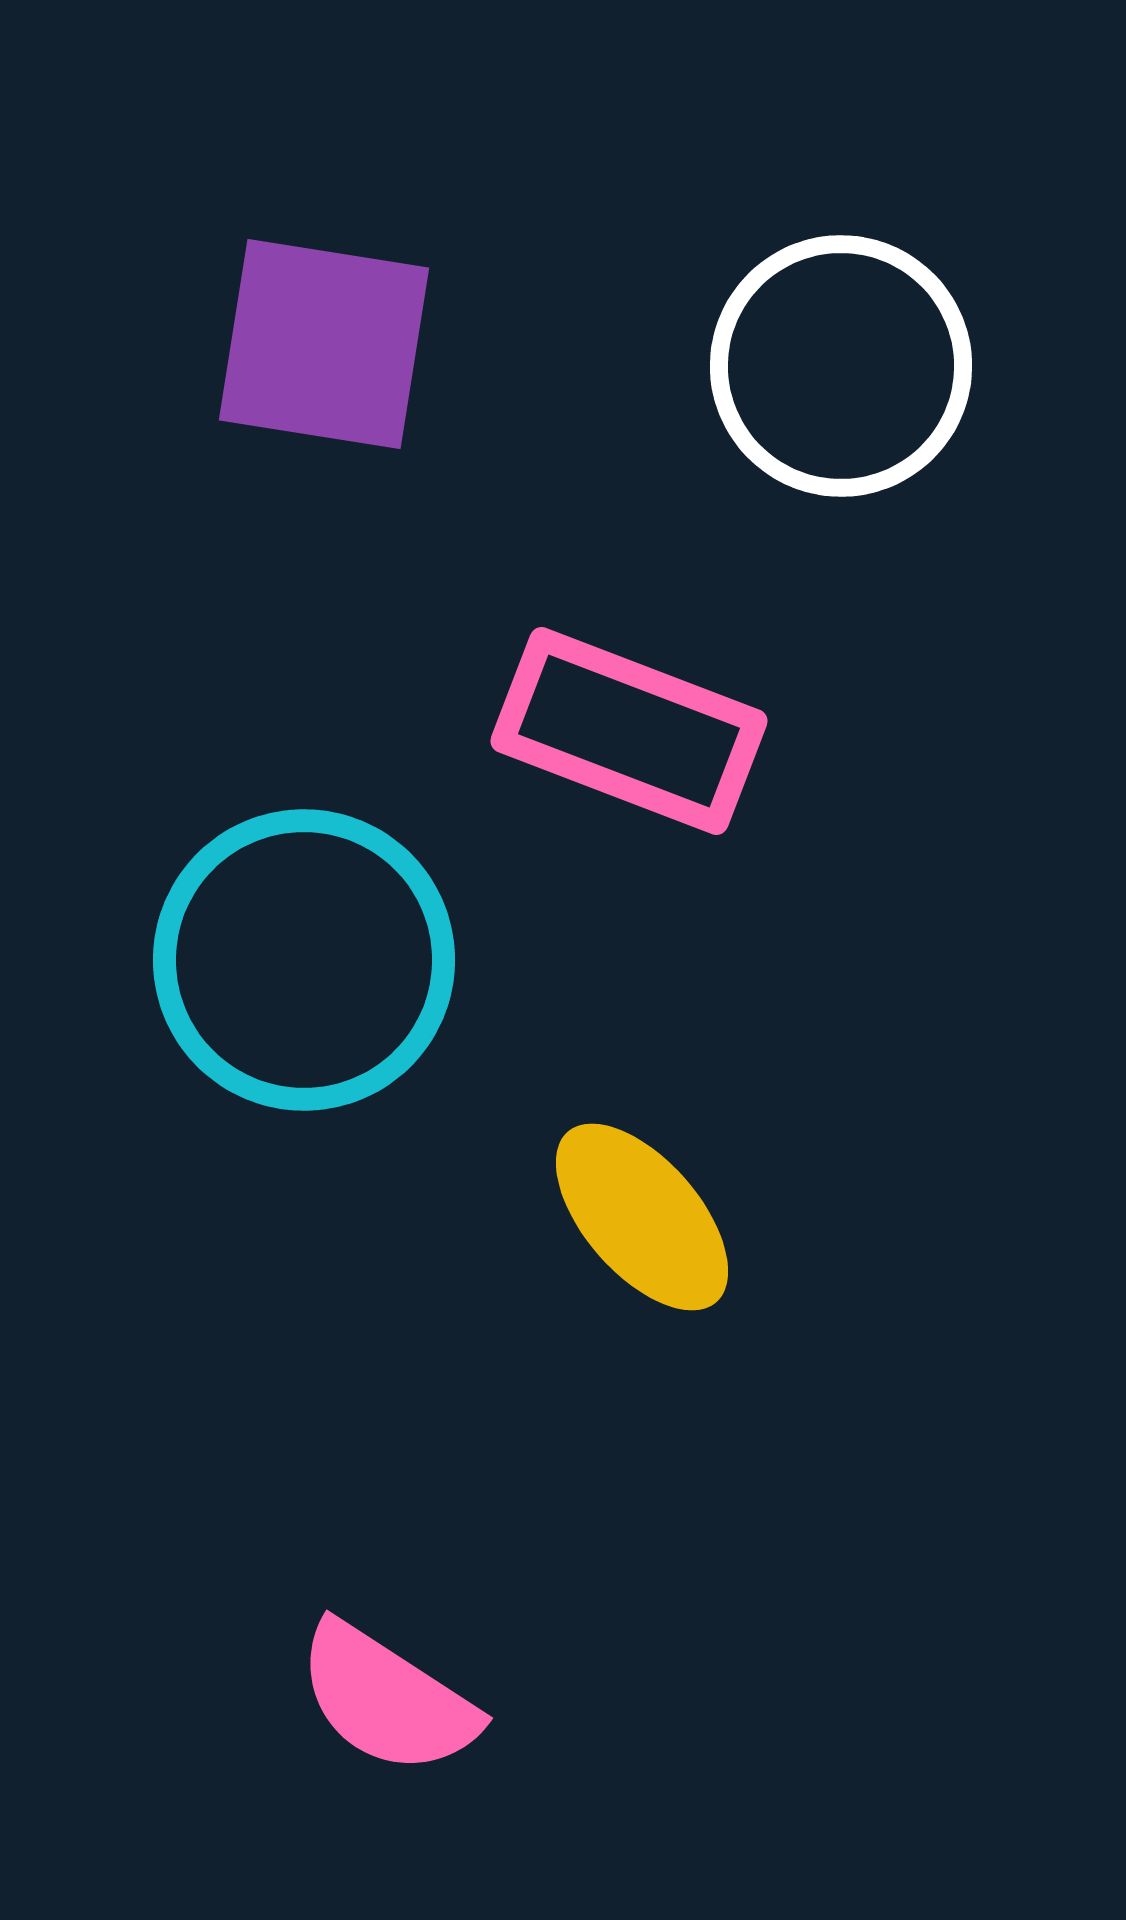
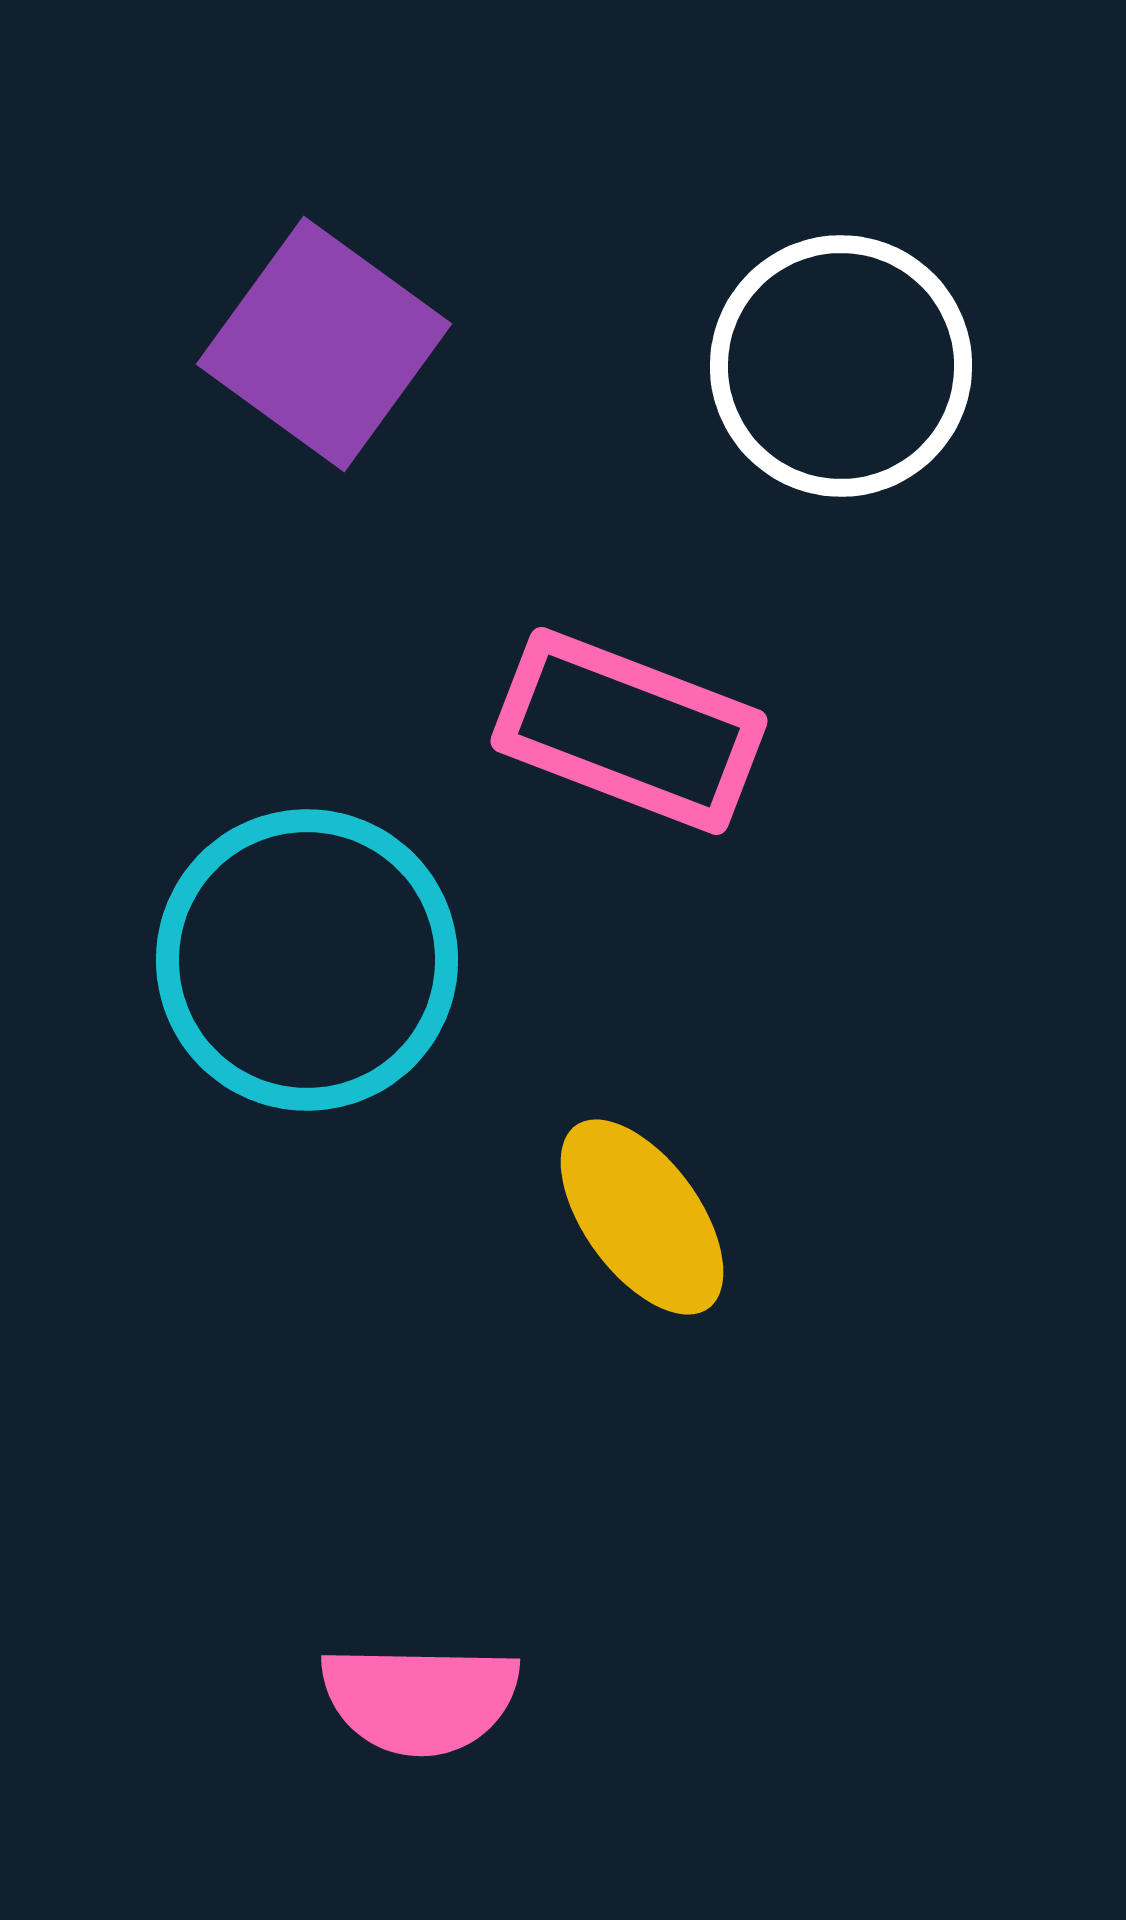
purple square: rotated 27 degrees clockwise
cyan circle: moved 3 px right
yellow ellipse: rotated 5 degrees clockwise
pink semicircle: moved 33 px right; rotated 32 degrees counterclockwise
